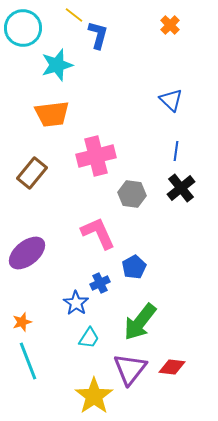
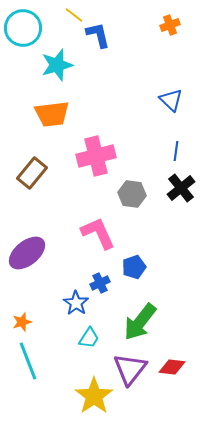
orange cross: rotated 24 degrees clockwise
blue L-shape: rotated 28 degrees counterclockwise
blue pentagon: rotated 10 degrees clockwise
